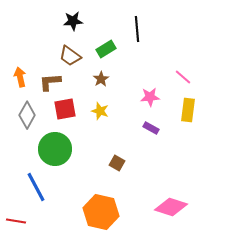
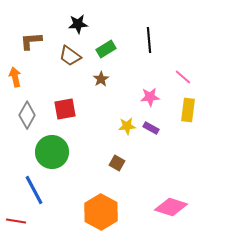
black star: moved 5 px right, 3 px down
black line: moved 12 px right, 11 px down
orange arrow: moved 5 px left
brown L-shape: moved 19 px left, 41 px up
yellow star: moved 27 px right, 15 px down; rotated 24 degrees counterclockwise
green circle: moved 3 px left, 3 px down
blue line: moved 2 px left, 3 px down
orange hexagon: rotated 16 degrees clockwise
